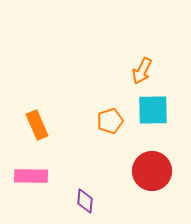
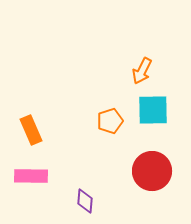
orange rectangle: moved 6 px left, 5 px down
